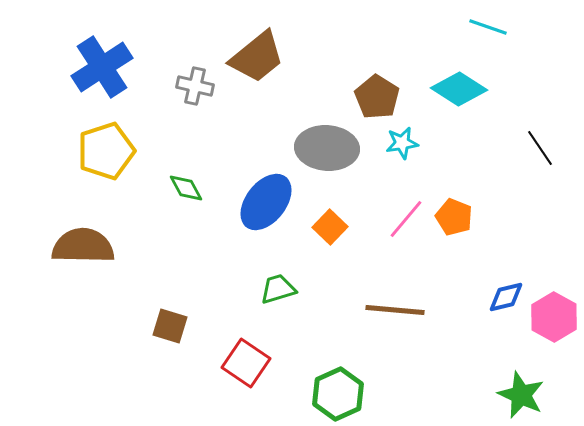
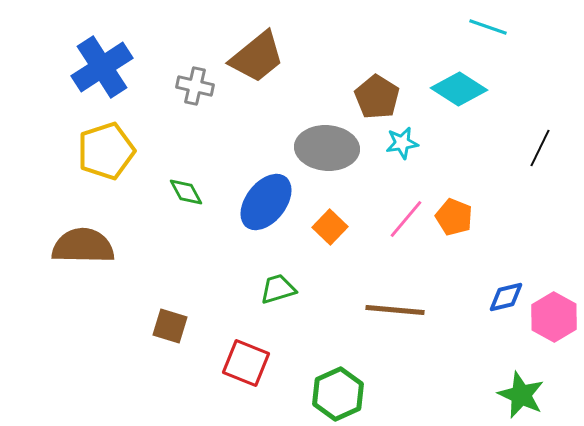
black line: rotated 60 degrees clockwise
green diamond: moved 4 px down
red square: rotated 12 degrees counterclockwise
